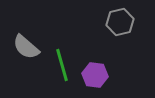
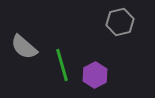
gray semicircle: moved 2 px left
purple hexagon: rotated 25 degrees clockwise
